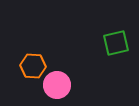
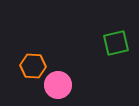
pink circle: moved 1 px right
